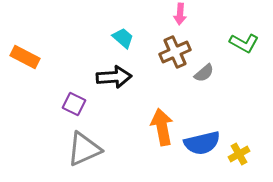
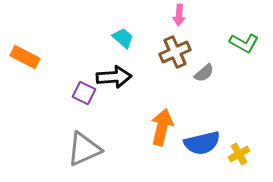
pink arrow: moved 1 px left, 1 px down
purple square: moved 10 px right, 11 px up
orange arrow: rotated 24 degrees clockwise
